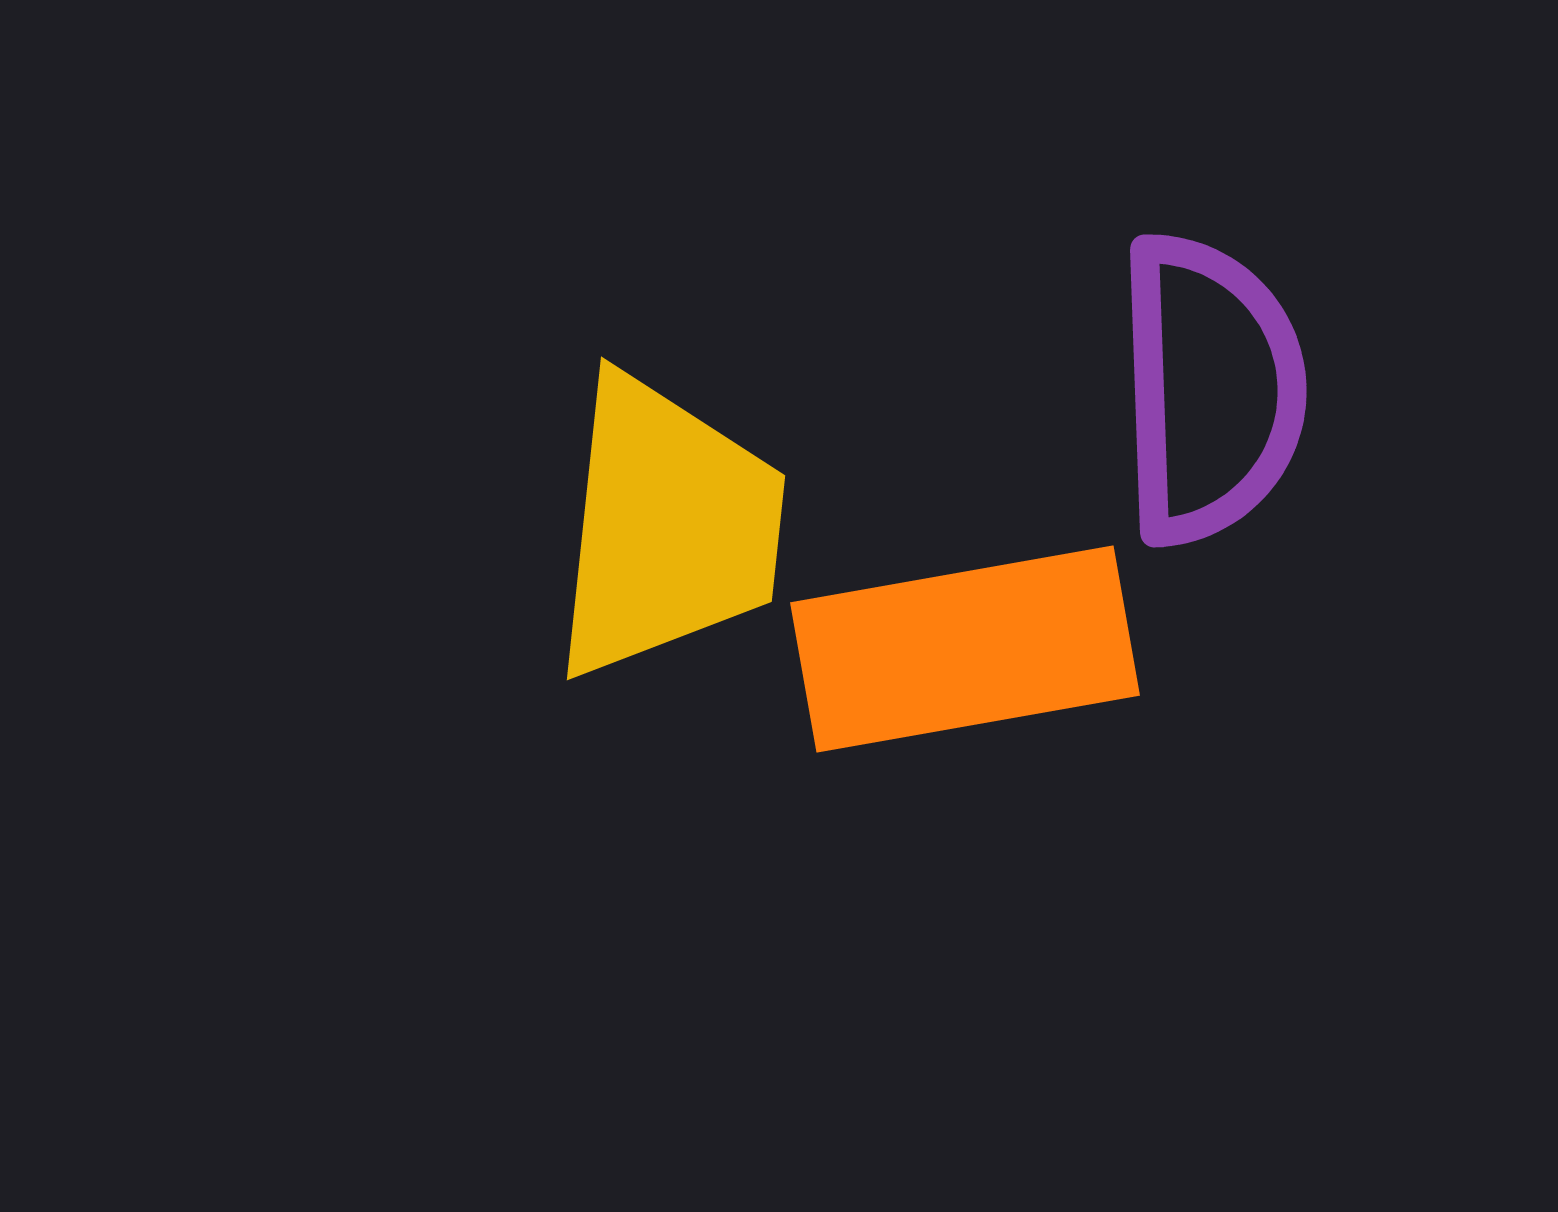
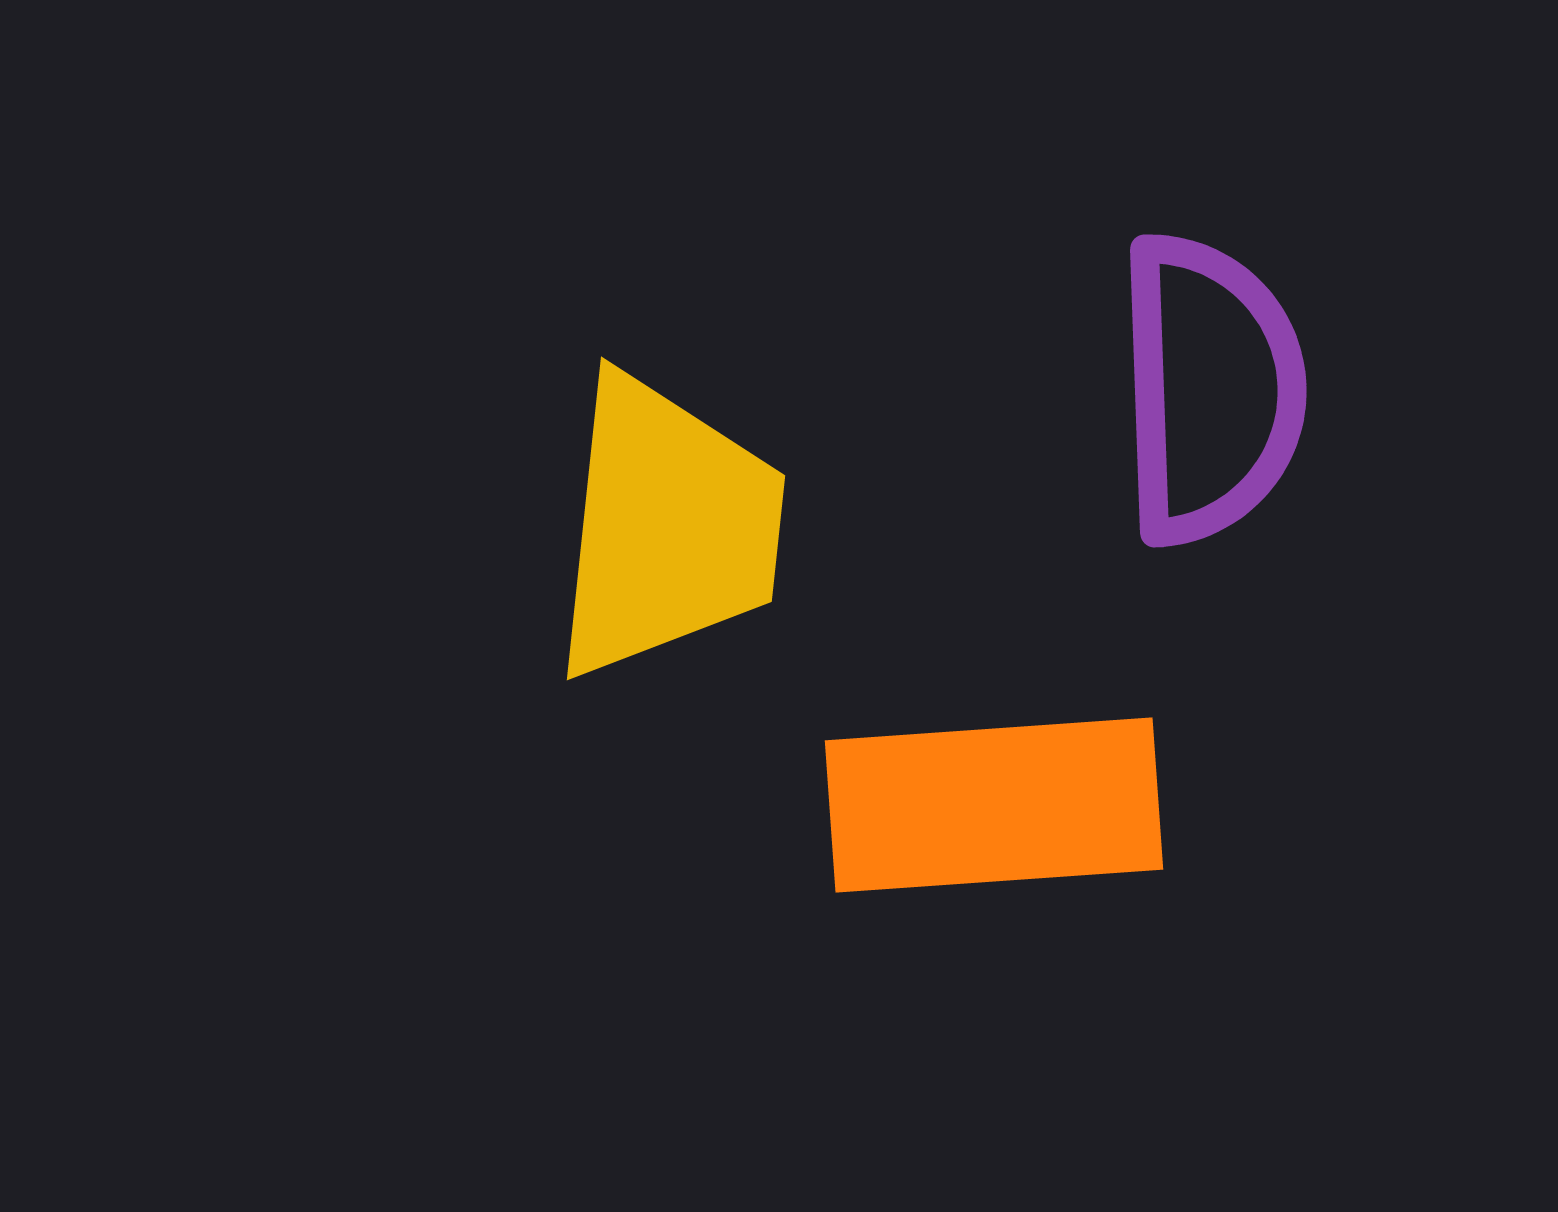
orange rectangle: moved 29 px right, 156 px down; rotated 6 degrees clockwise
